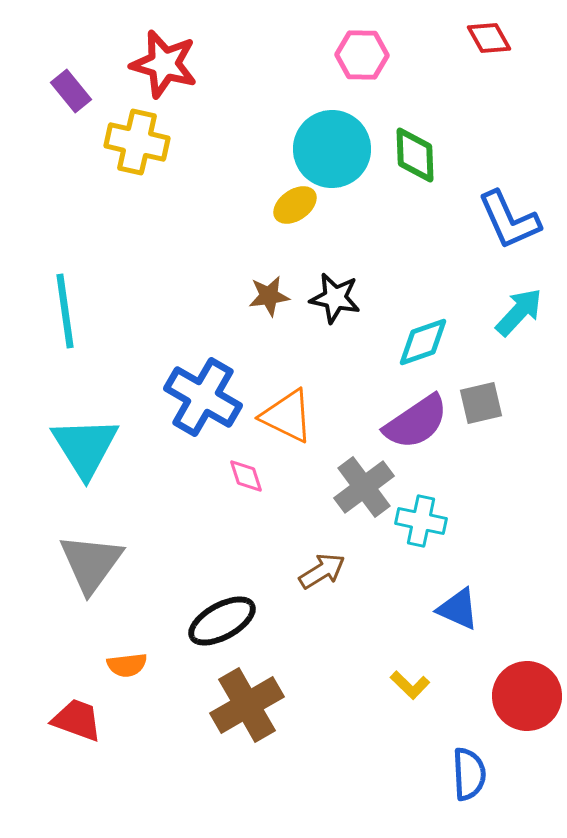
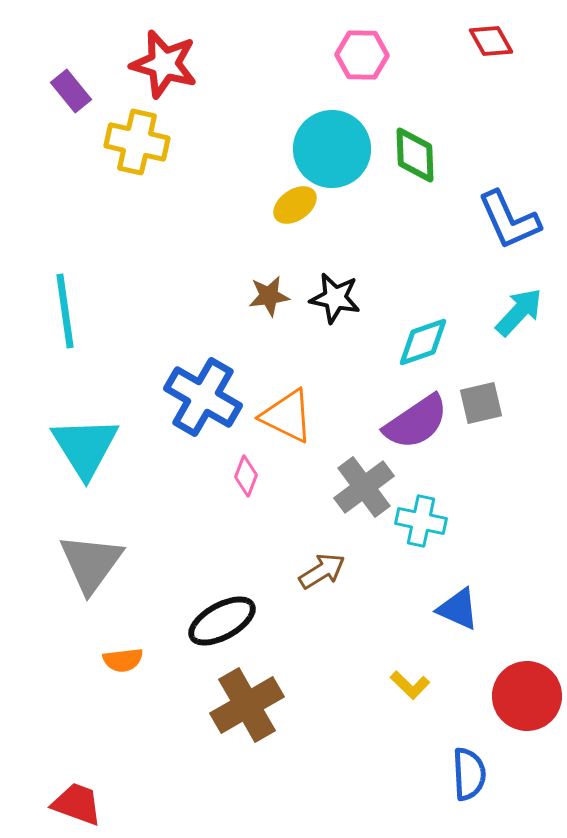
red diamond: moved 2 px right, 3 px down
pink diamond: rotated 39 degrees clockwise
orange semicircle: moved 4 px left, 5 px up
red trapezoid: moved 84 px down
